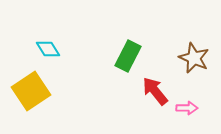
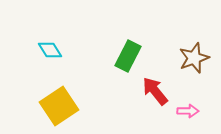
cyan diamond: moved 2 px right, 1 px down
brown star: rotated 28 degrees clockwise
yellow square: moved 28 px right, 15 px down
pink arrow: moved 1 px right, 3 px down
